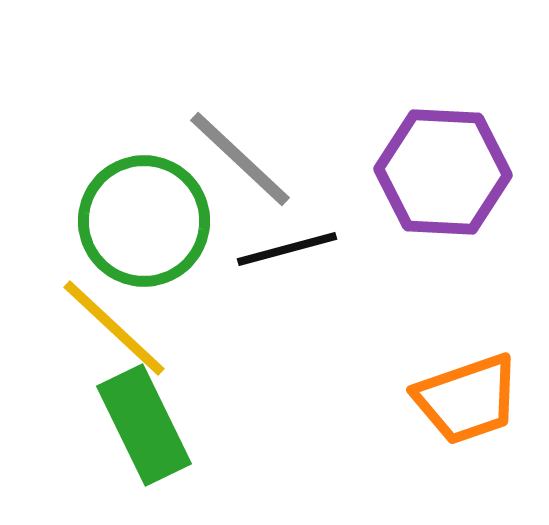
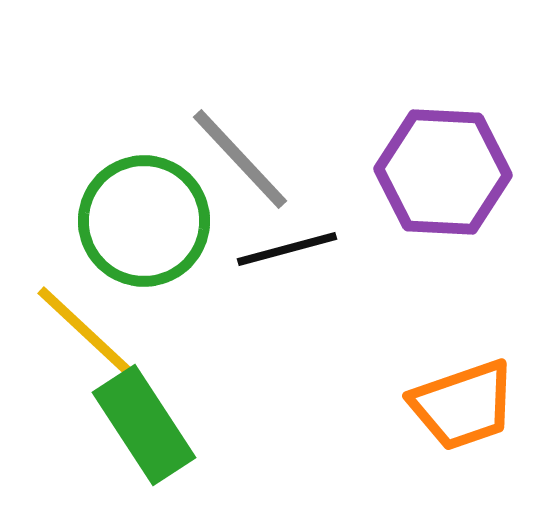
gray line: rotated 4 degrees clockwise
yellow line: moved 26 px left, 6 px down
orange trapezoid: moved 4 px left, 6 px down
green rectangle: rotated 7 degrees counterclockwise
